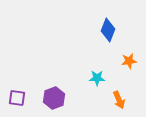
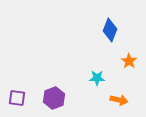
blue diamond: moved 2 px right
orange star: rotated 28 degrees counterclockwise
orange arrow: rotated 54 degrees counterclockwise
